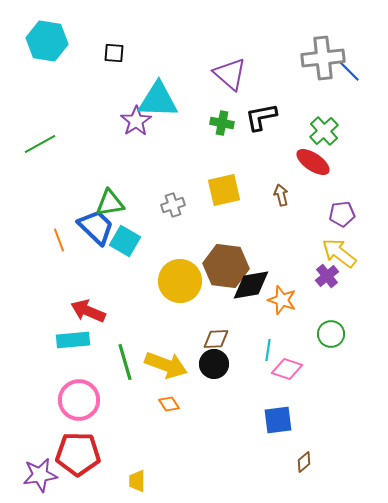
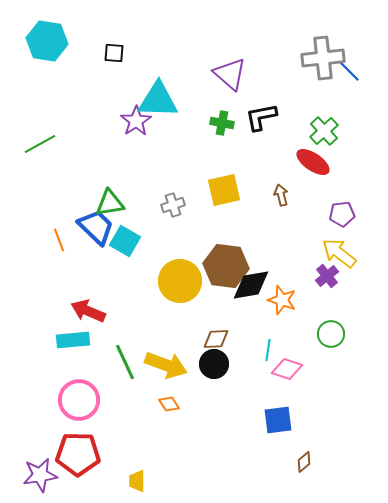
green line at (125, 362): rotated 9 degrees counterclockwise
